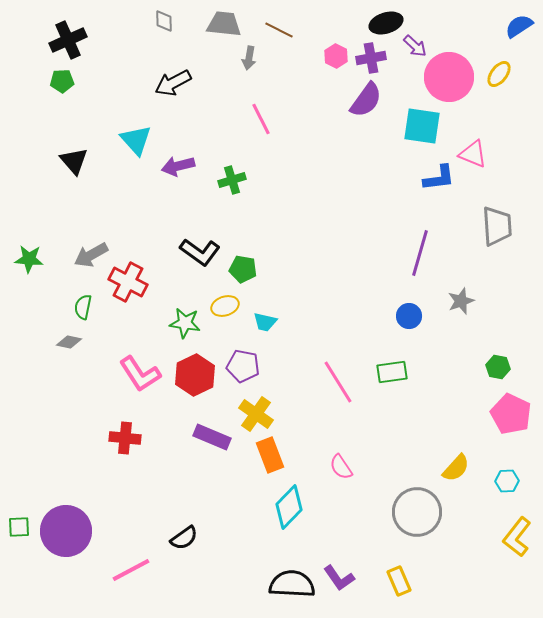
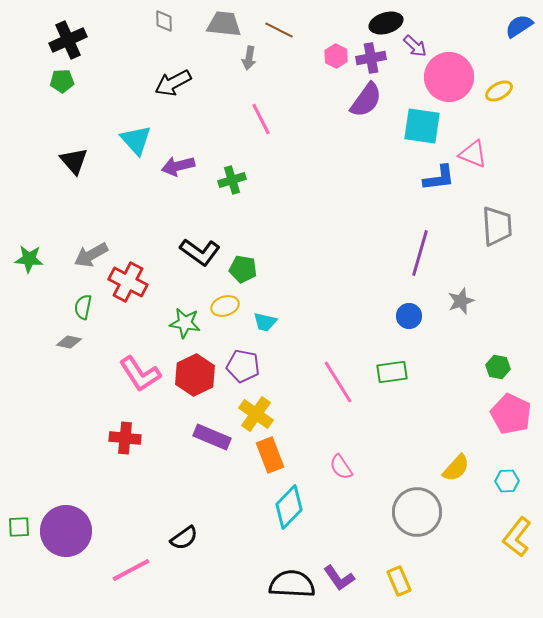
yellow ellipse at (499, 74): moved 17 px down; rotated 24 degrees clockwise
